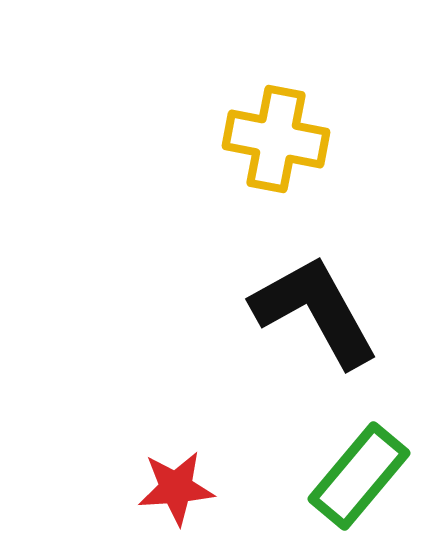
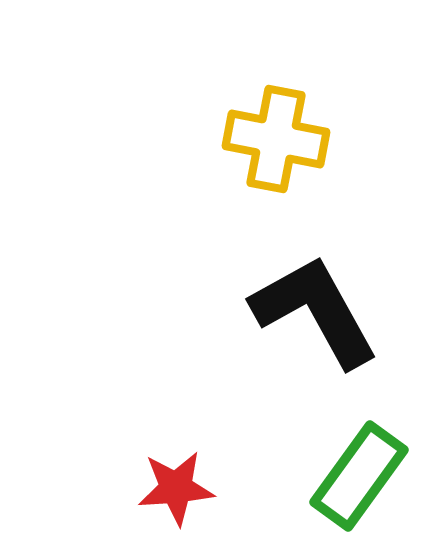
green rectangle: rotated 4 degrees counterclockwise
